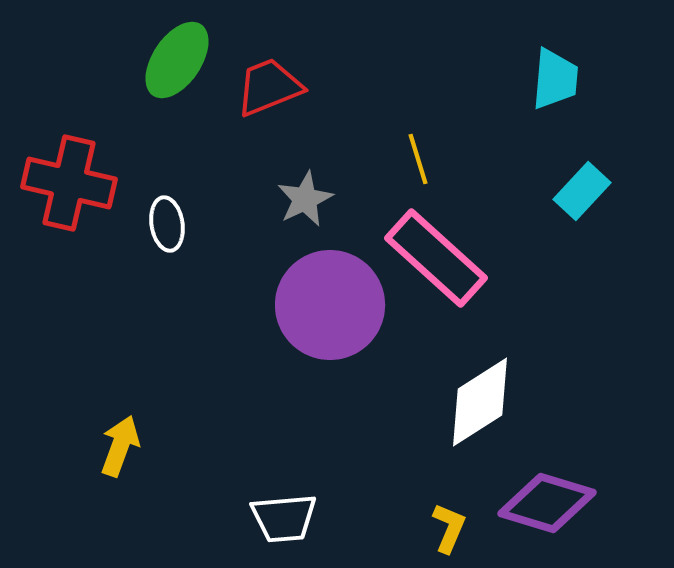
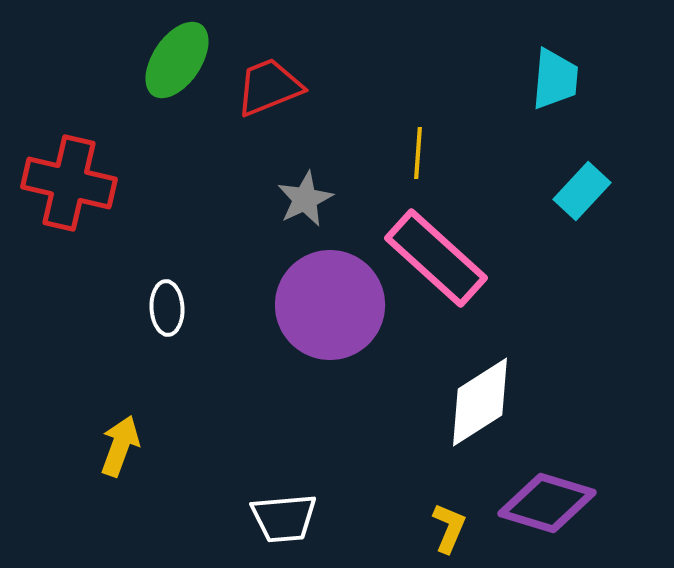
yellow line: moved 6 px up; rotated 21 degrees clockwise
white ellipse: moved 84 px down; rotated 6 degrees clockwise
